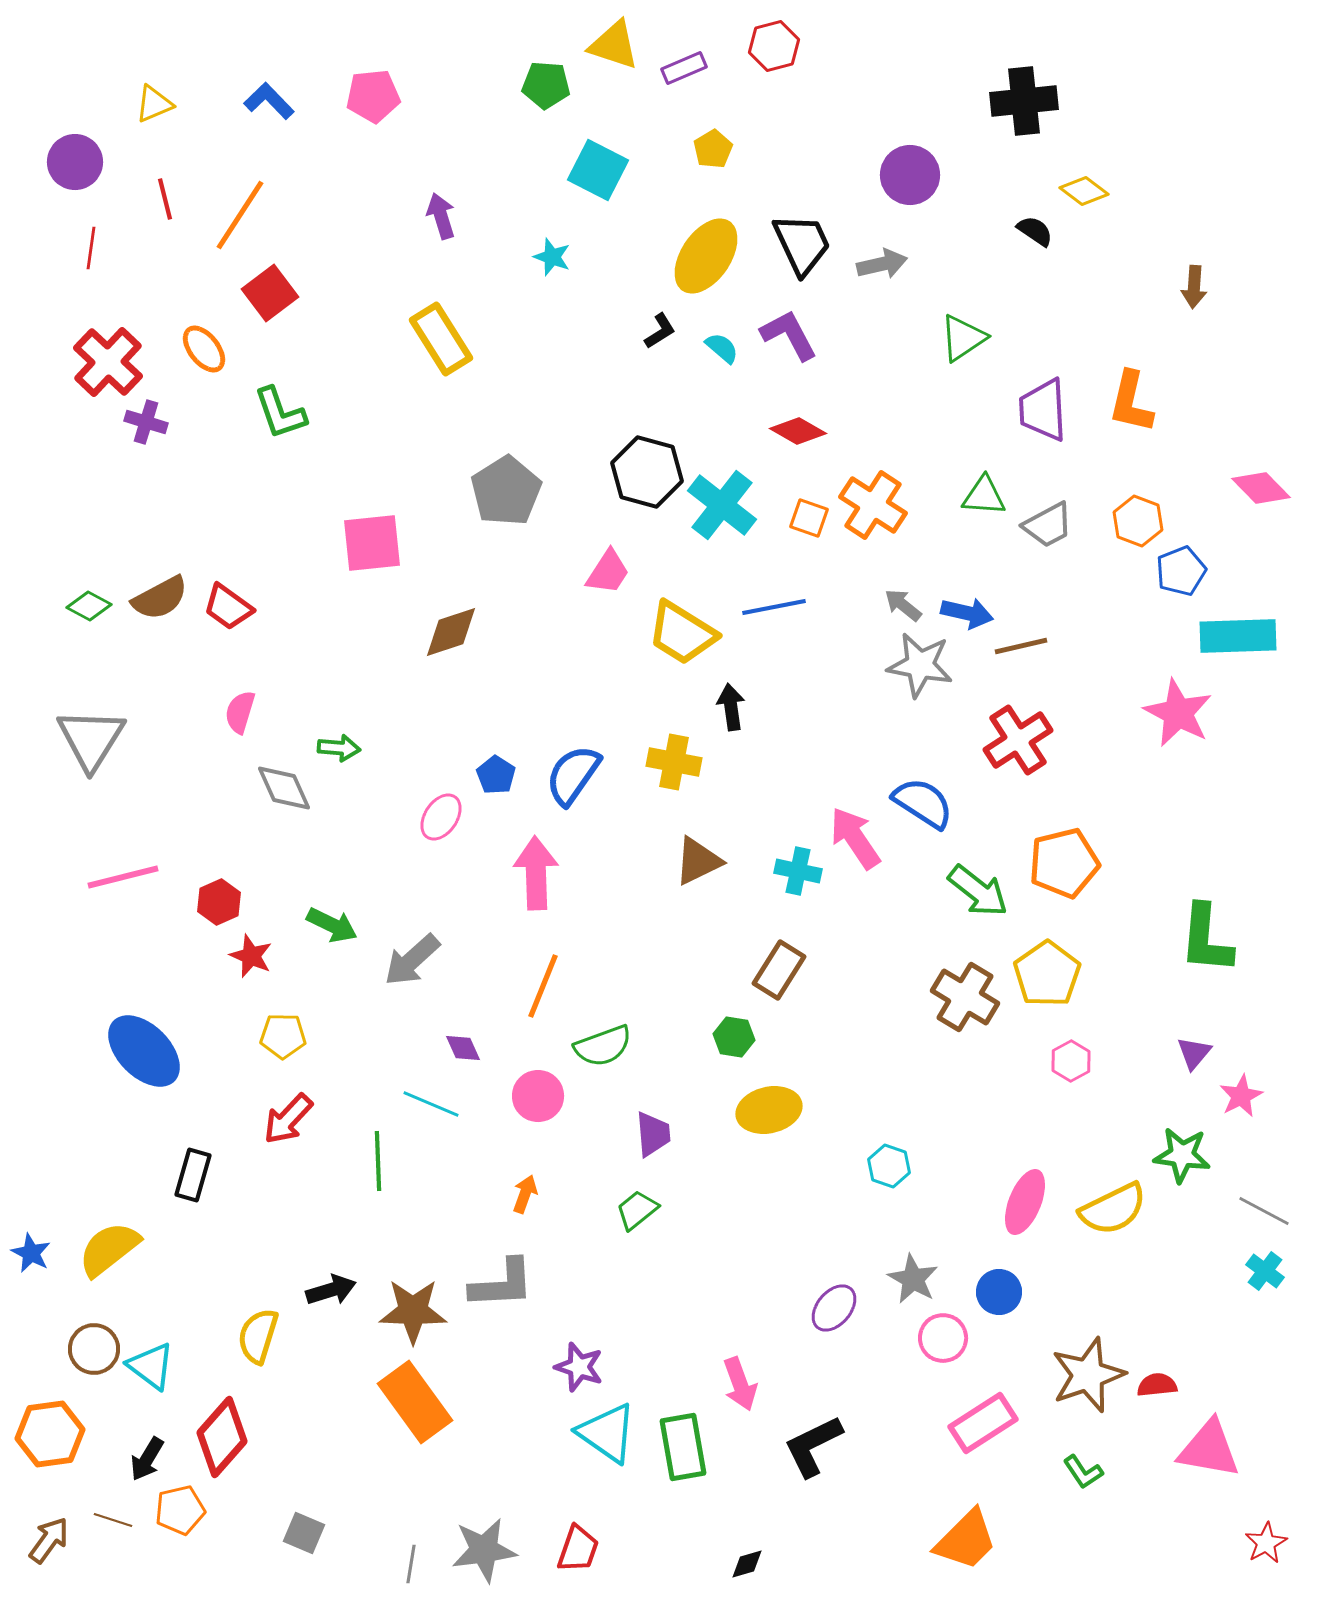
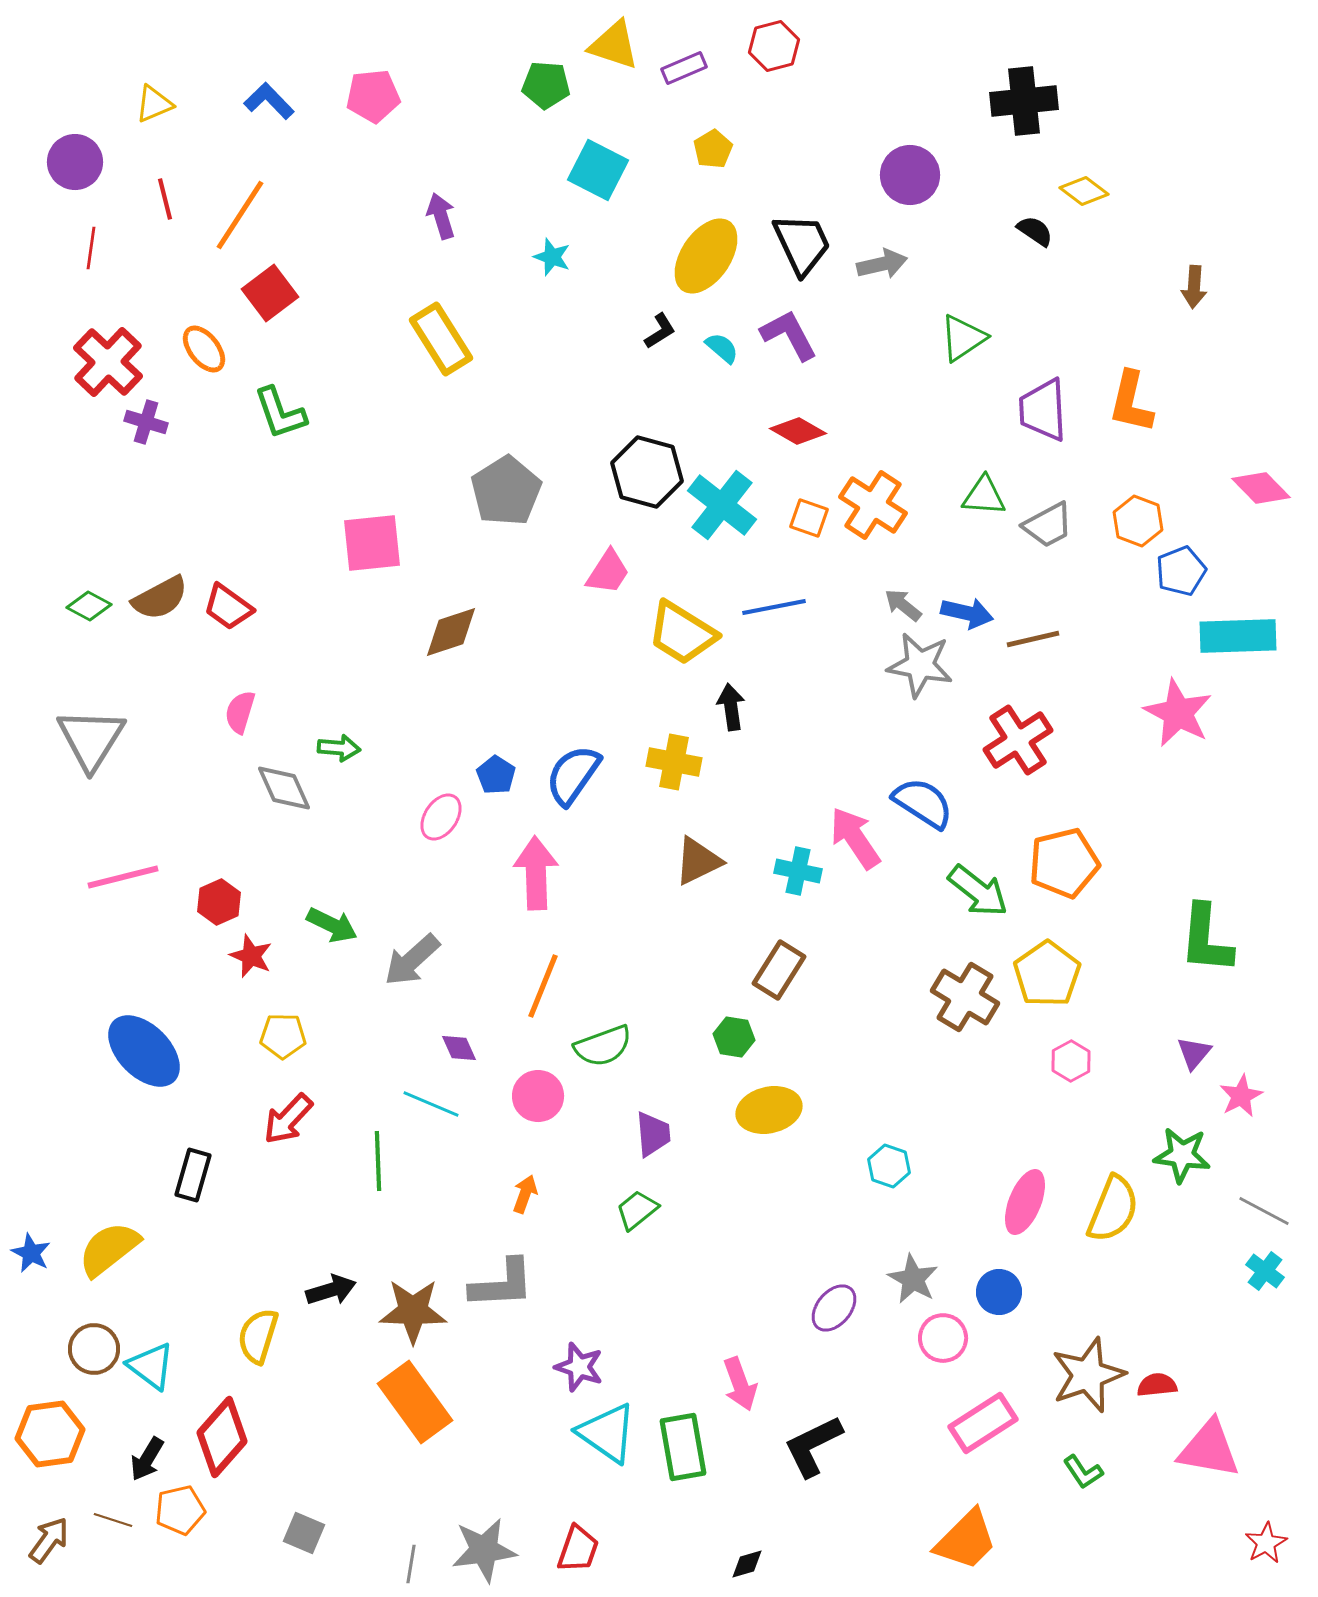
brown line at (1021, 646): moved 12 px right, 7 px up
purple diamond at (463, 1048): moved 4 px left
yellow semicircle at (1113, 1209): rotated 42 degrees counterclockwise
